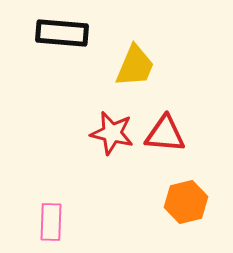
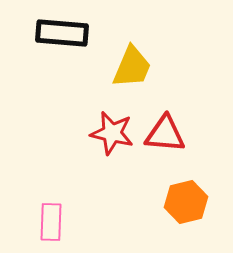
yellow trapezoid: moved 3 px left, 1 px down
